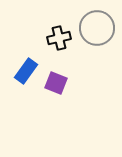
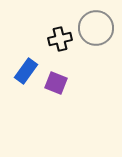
gray circle: moved 1 px left
black cross: moved 1 px right, 1 px down
